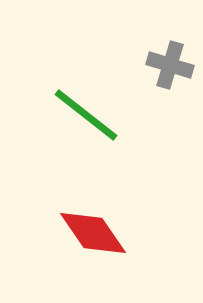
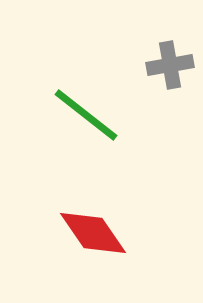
gray cross: rotated 27 degrees counterclockwise
